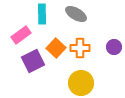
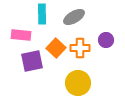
gray ellipse: moved 2 px left, 3 px down; rotated 60 degrees counterclockwise
pink rectangle: rotated 42 degrees clockwise
purple circle: moved 8 px left, 7 px up
purple square: moved 1 px left; rotated 15 degrees clockwise
yellow circle: moved 3 px left
